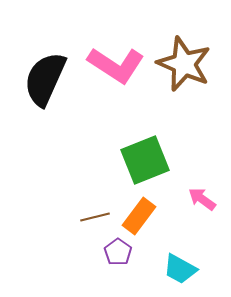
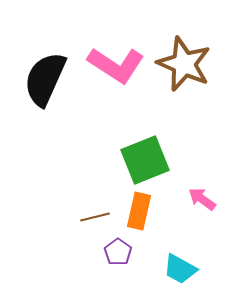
orange rectangle: moved 5 px up; rotated 24 degrees counterclockwise
